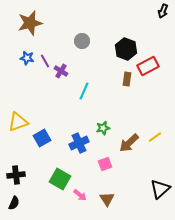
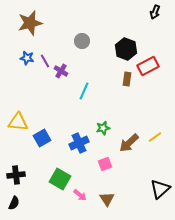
black arrow: moved 8 px left, 1 px down
yellow triangle: rotated 25 degrees clockwise
